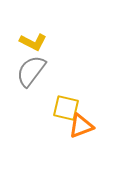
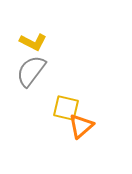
orange triangle: rotated 20 degrees counterclockwise
